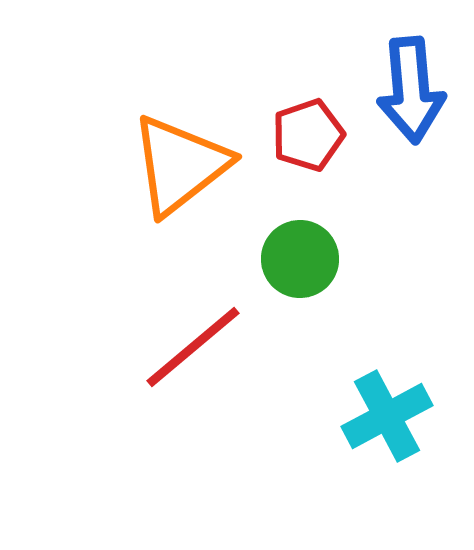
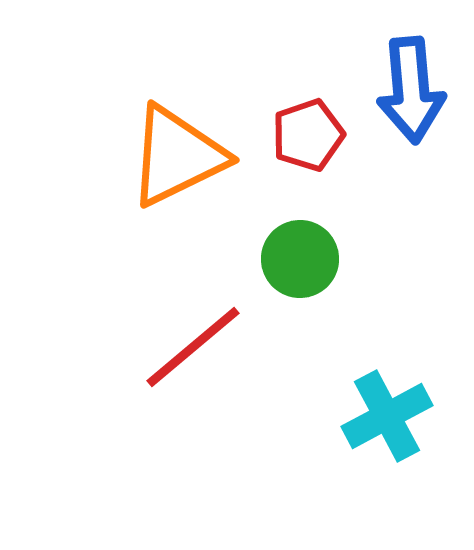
orange triangle: moved 3 px left, 9 px up; rotated 12 degrees clockwise
